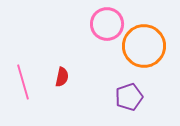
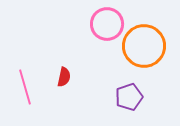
red semicircle: moved 2 px right
pink line: moved 2 px right, 5 px down
